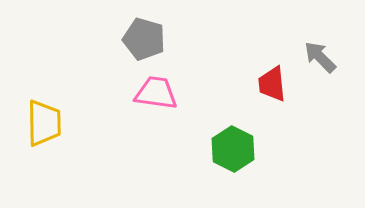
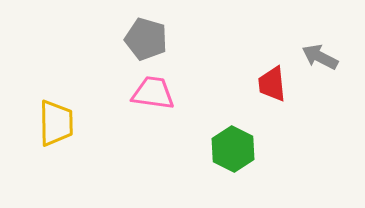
gray pentagon: moved 2 px right
gray arrow: rotated 18 degrees counterclockwise
pink trapezoid: moved 3 px left
yellow trapezoid: moved 12 px right
